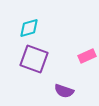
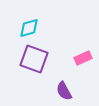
pink rectangle: moved 4 px left, 2 px down
purple semicircle: rotated 42 degrees clockwise
